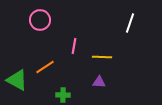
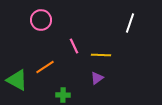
pink circle: moved 1 px right
pink line: rotated 35 degrees counterclockwise
yellow line: moved 1 px left, 2 px up
purple triangle: moved 2 px left, 4 px up; rotated 40 degrees counterclockwise
